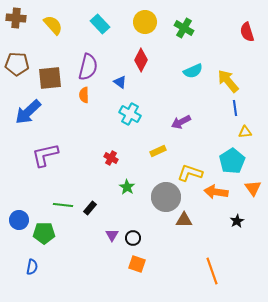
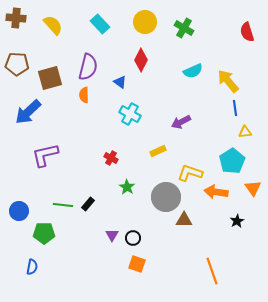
brown square: rotated 10 degrees counterclockwise
black rectangle: moved 2 px left, 4 px up
blue circle: moved 9 px up
